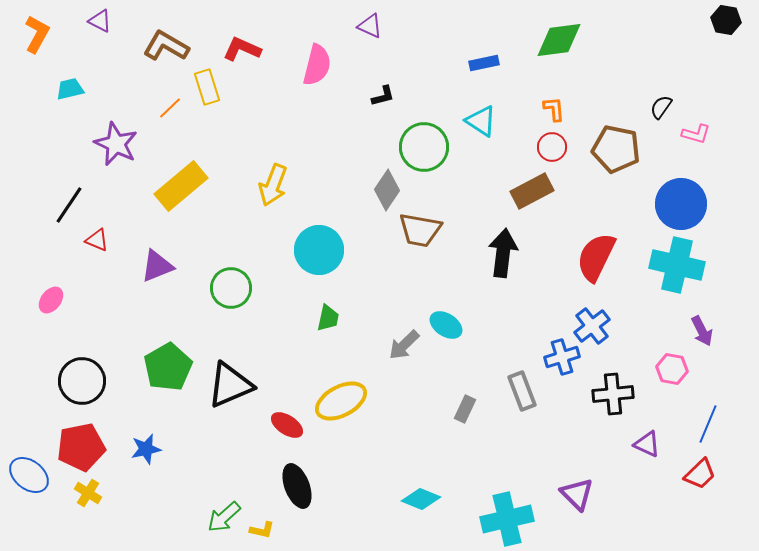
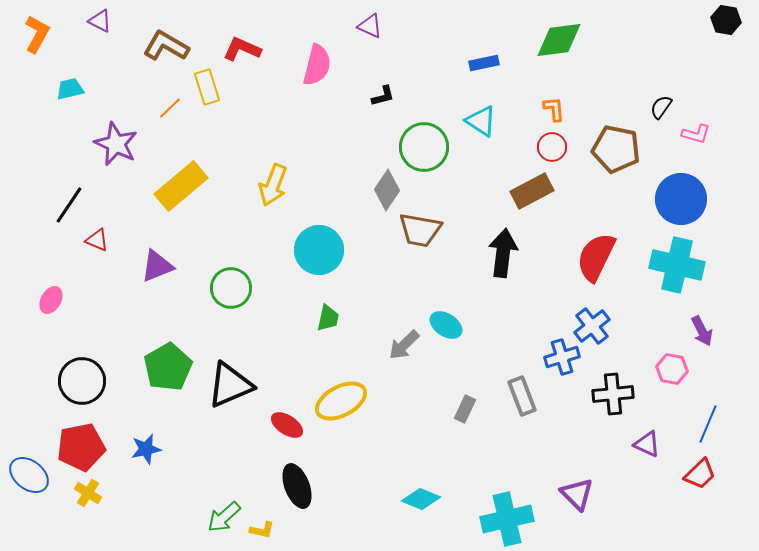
blue circle at (681, 204): moved 5 px up
pink ellipse at (51, 300): rotated 8 degrees counterclockwise
gray rectangle at (522, 391): moved 5 px down
